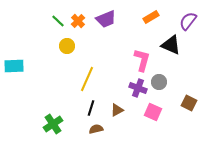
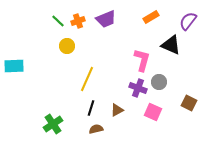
orange cross: rotated 24 degrees clockwise
